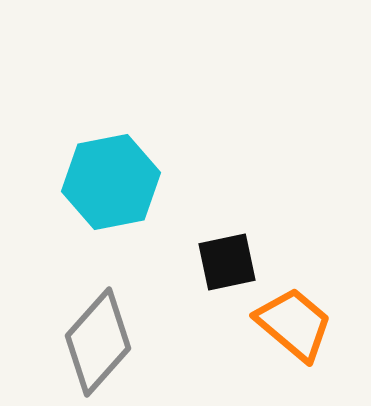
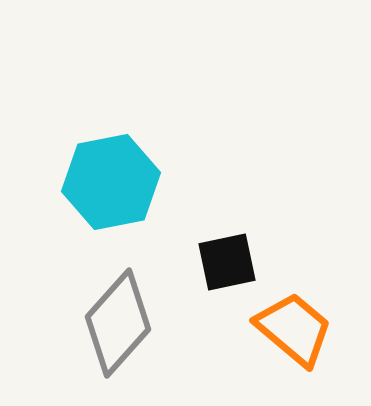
orange trapezoid: moved 5 px down
gray diamond: moved 20 px right, 19 px up
